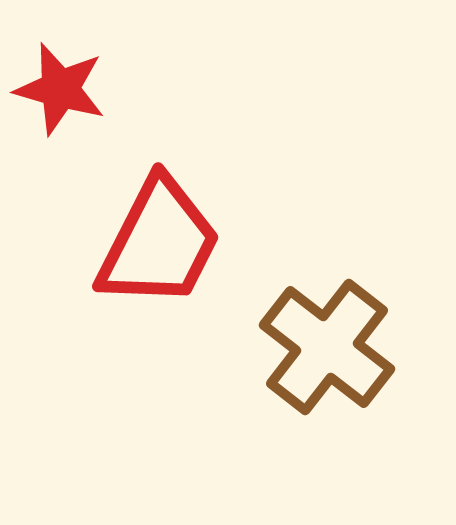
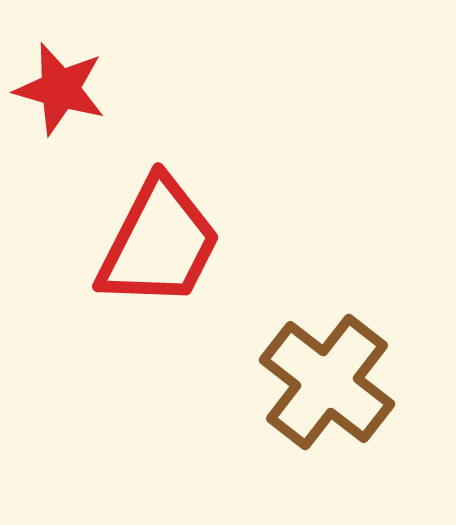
brown cross: moved 35 px down
